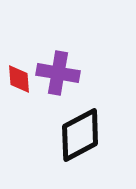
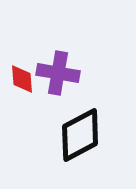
red diamond: moved 3 px right
